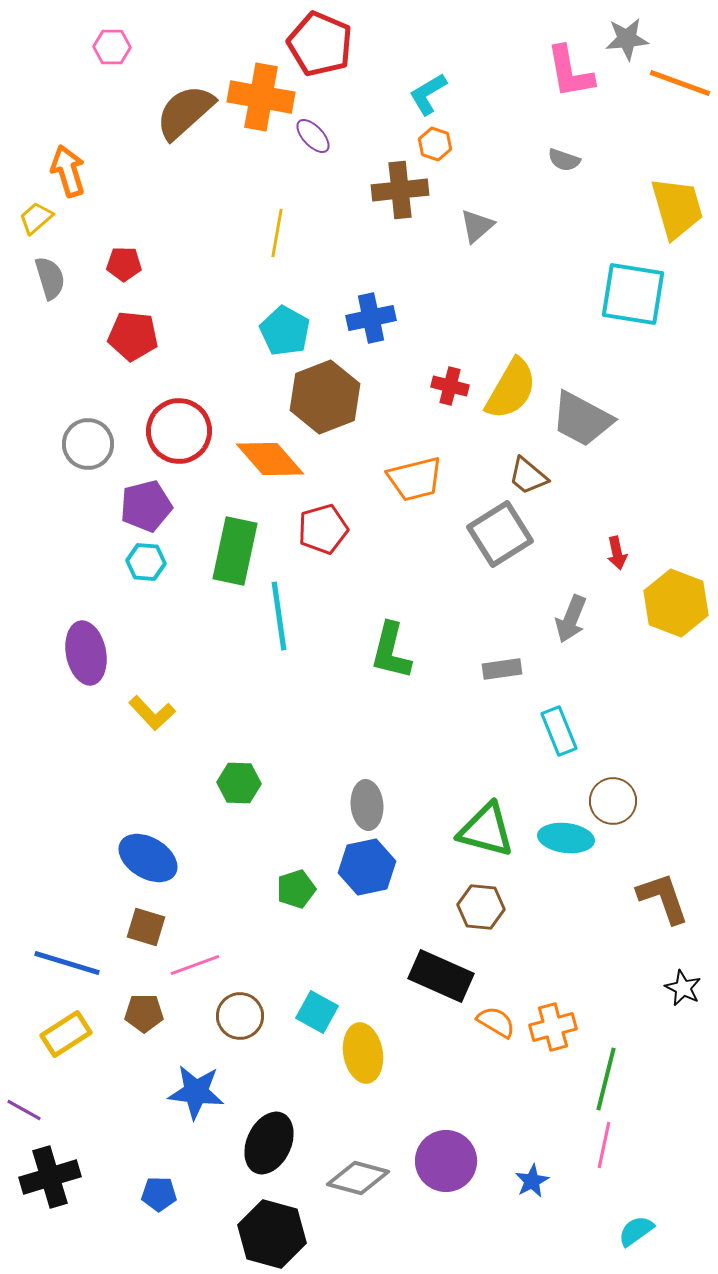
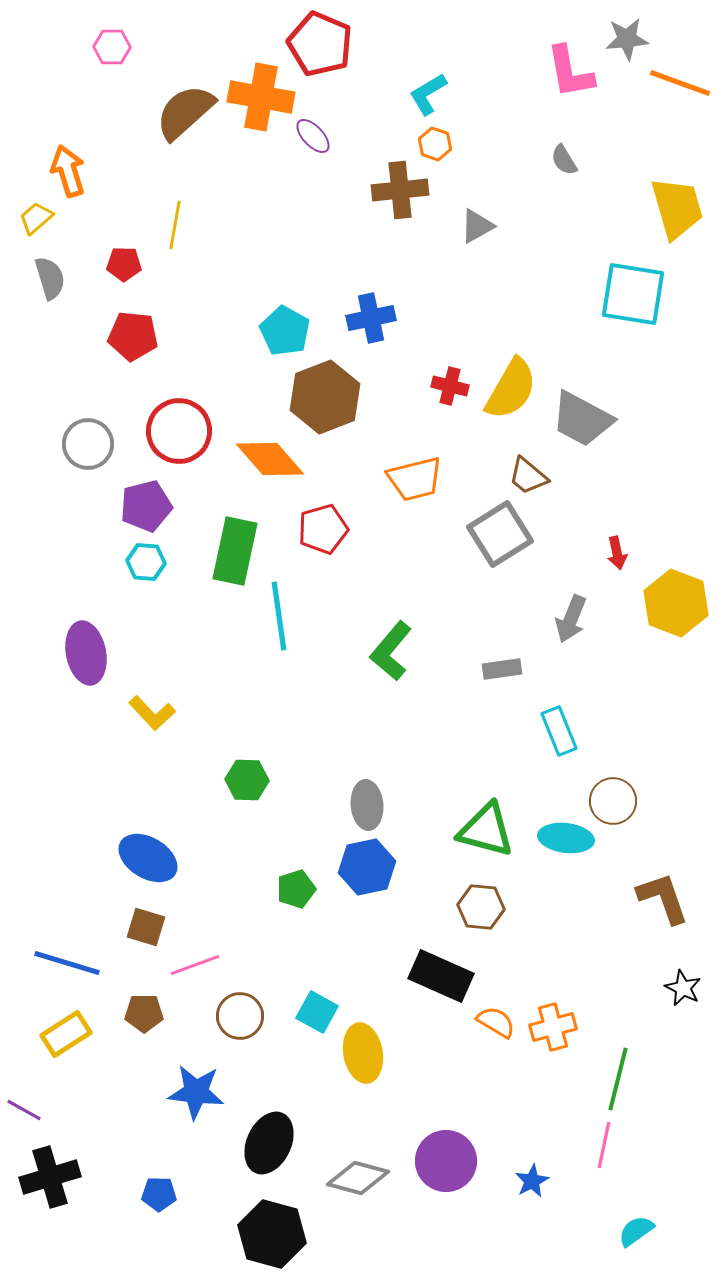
gray semicircle at (564, 160): rotated 40 degrees clockwise
gray triangle at (477, 226): rotated 12 degrees clockwise
yellow line at (277, 233): moved 102 px left, 8 px up
green L-shape at (391, 651): rotated 26 degrees clockwise
green hexagon at (239, 783): moved 8 px right, 3 px up
green line at (606, 1079): moved 12 px right
